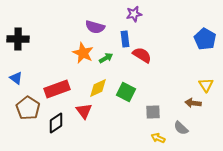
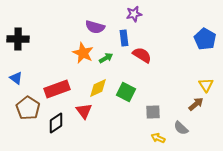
blue rectangle: moved 1 px left, 1 px up
brown arrow: moved 3 px right, 1 px down; rotated 133 degrees clockwise
